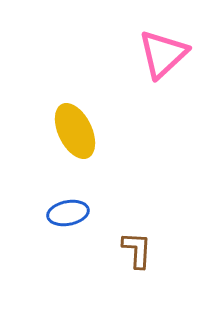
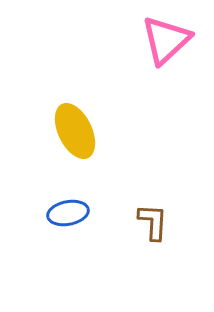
pink triangle: moved 3 px right, 14 px up
brown L-shape: moved 16 px right, 28 px up
